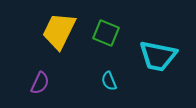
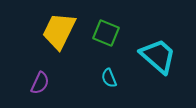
cyan trapezoid: rotated 150 degrees counterclockwise
cyan semicircle: moved 3 px up
